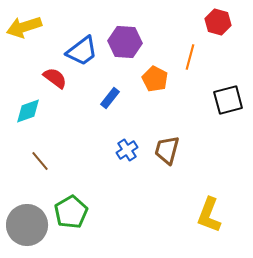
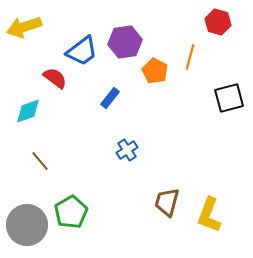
purple hexagon: rotated 12 degrees counterclockwise
orange pentagon: moved 8 px up
black square: moved 1 px right, 2 px up
brown trapezoid: moved 52 px down
